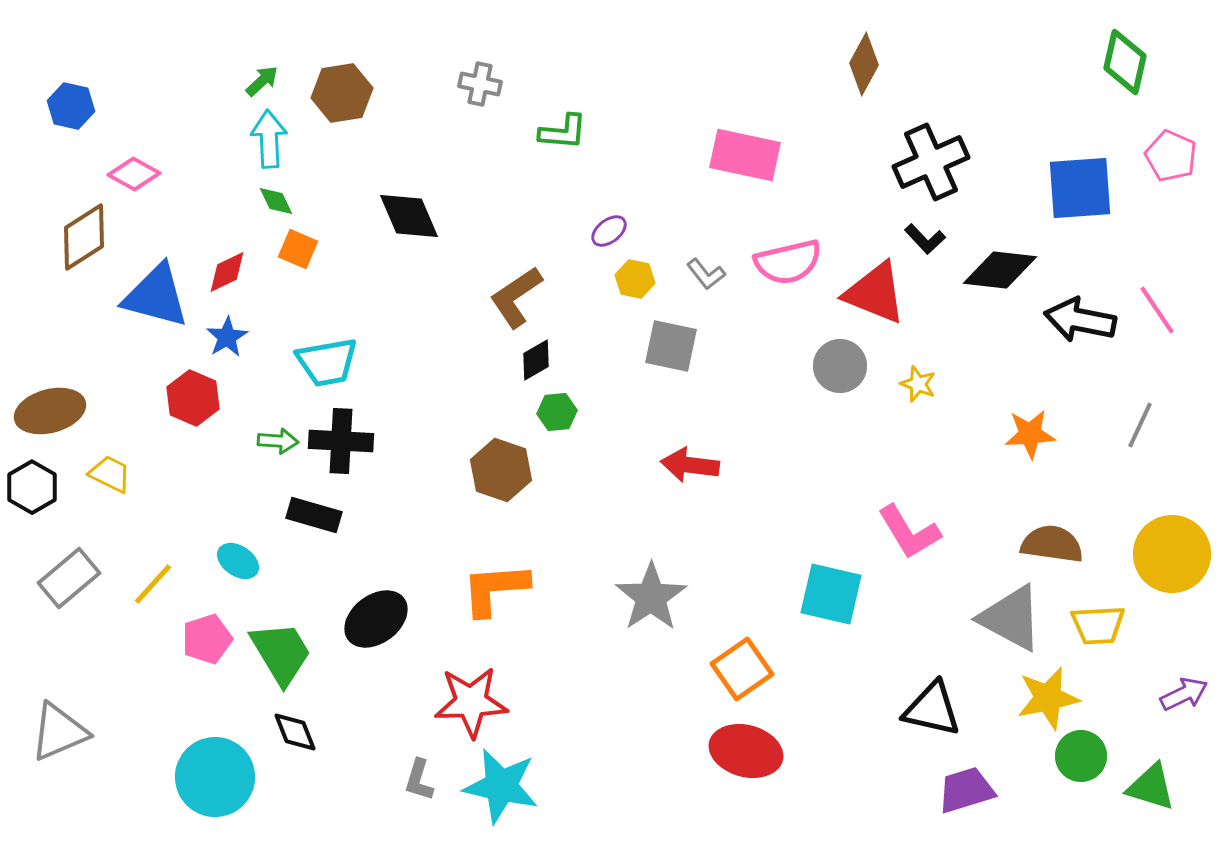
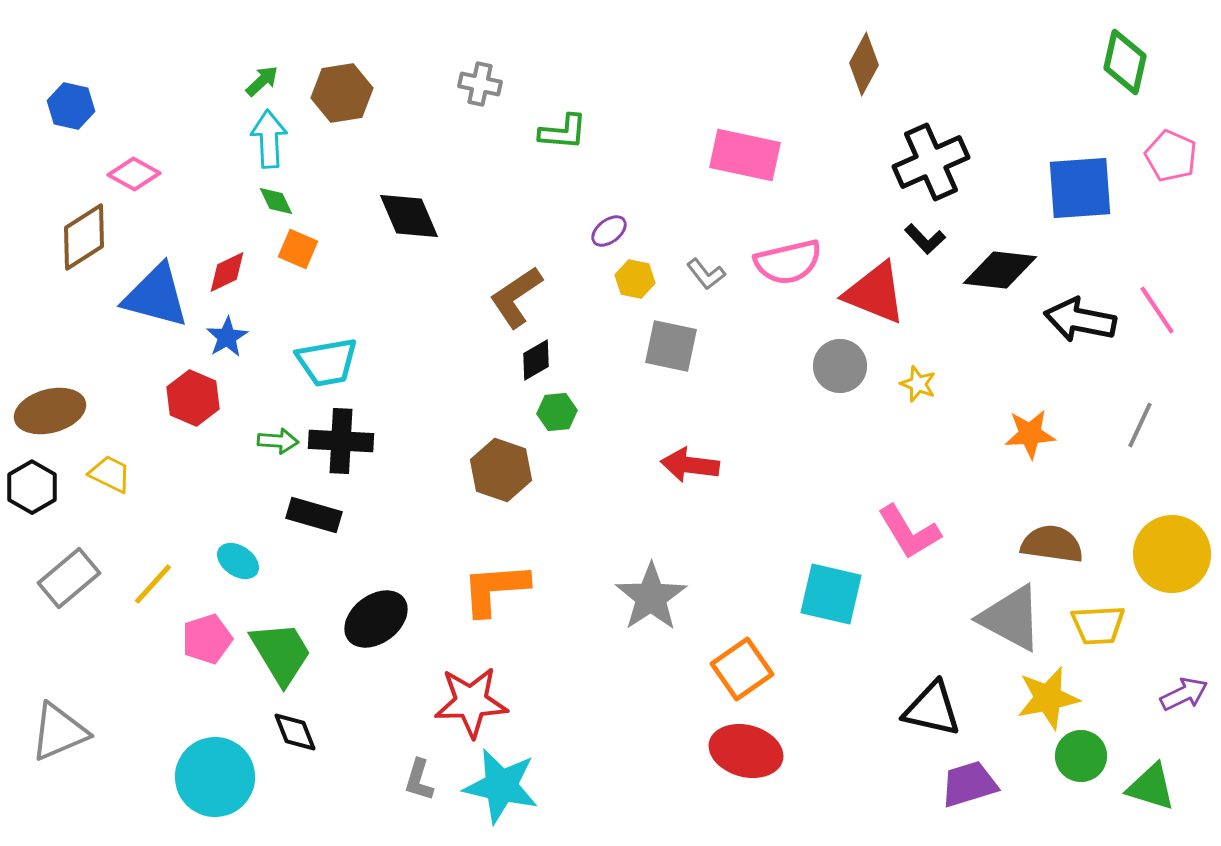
purple trapezoid at (966, 790): moved 3 px right, 6 px up
